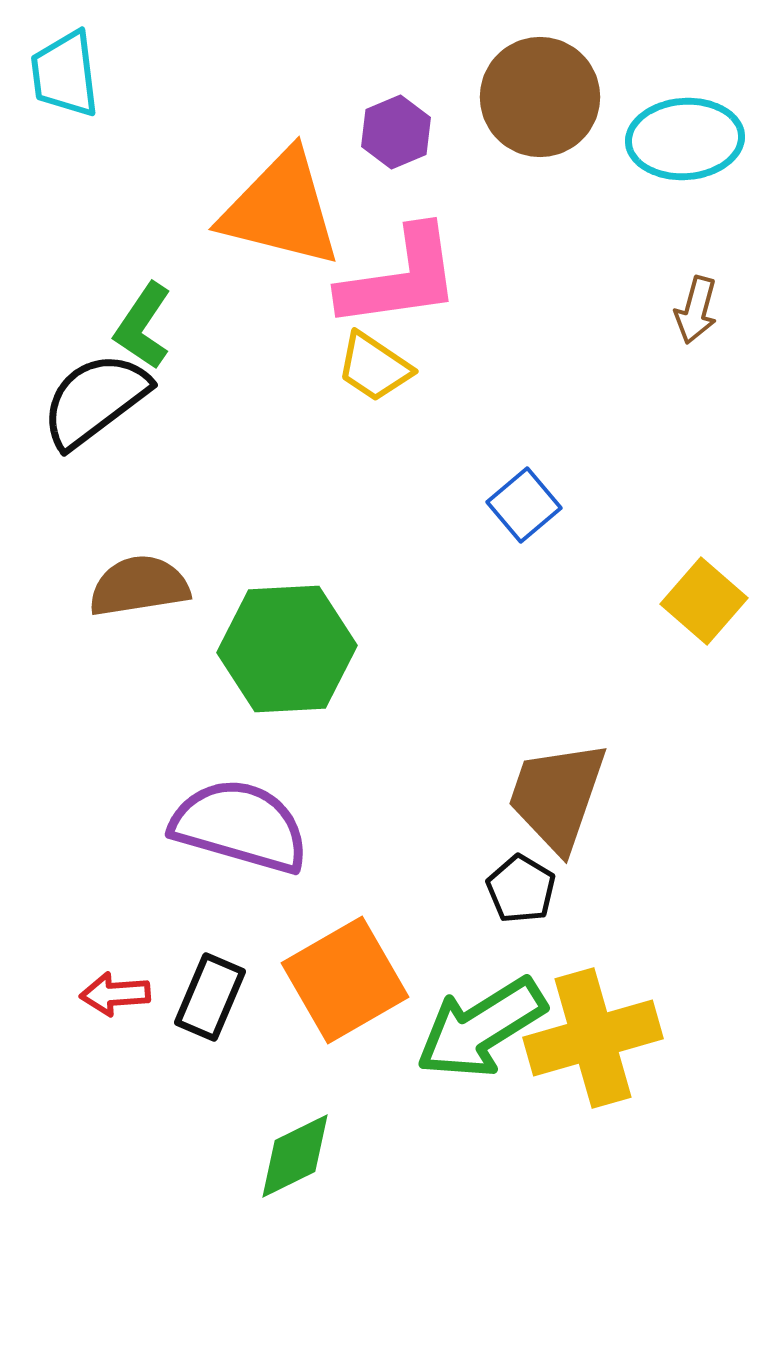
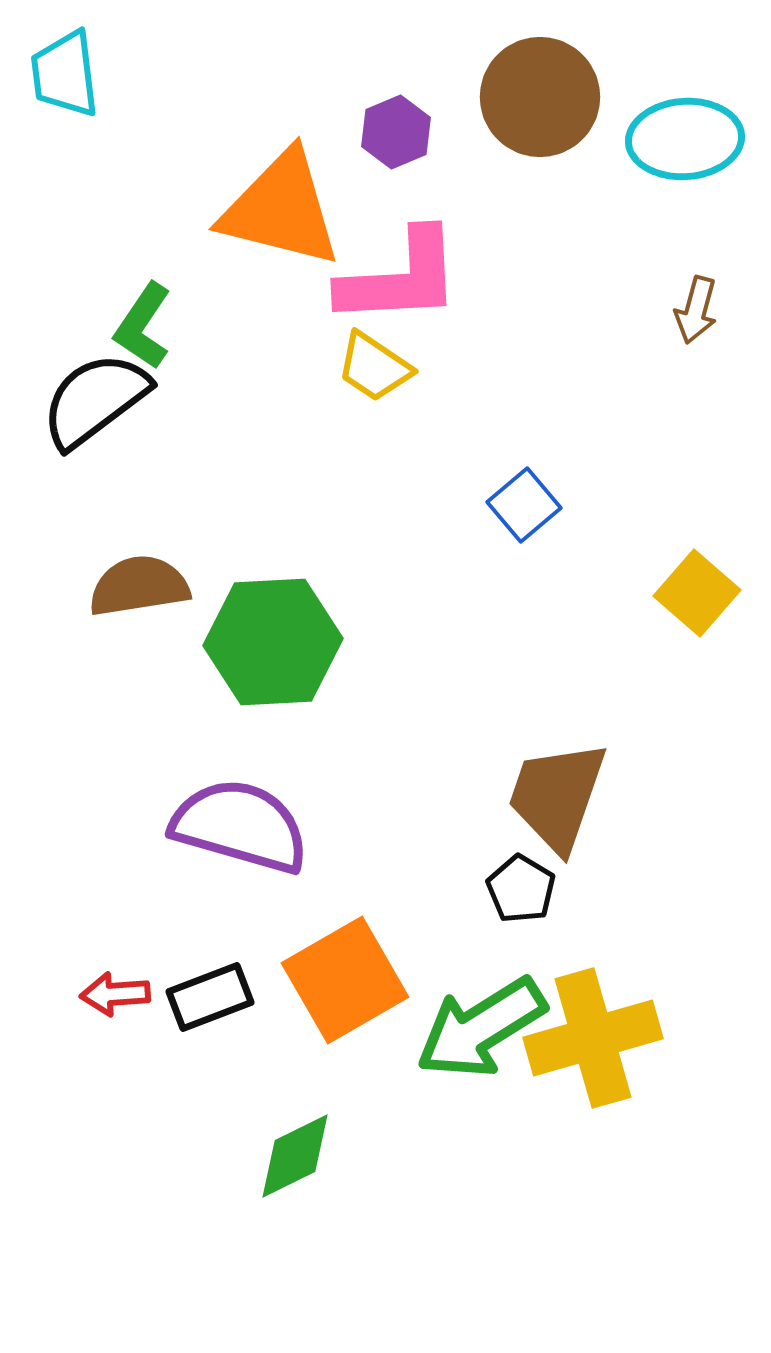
pink L-shape: rotated 5 degrees clockwise
yellow square: moved 7 px left, 8 px up
green hexagon: moved 14 px left, 7 px up
black rectangle: rotated 46 degrees clockwise
